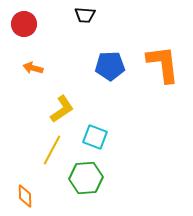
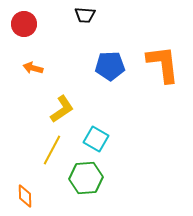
cyan square: moved 1 px right, 2 px down; rotated 10 degrees clockwise
